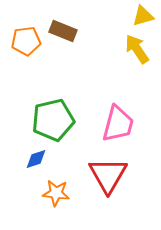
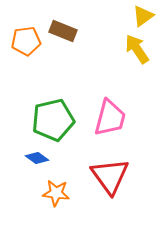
yellow triangle: rotated 20 degrees counterclockwise
pink trapezoid: moved 8 px left, 6 px up
blue diamond: moved 1 px right, 1 px up; rotated 55 degrees clockwise
red triangle: moved 2 px right, 1 px down; rotated 6 degrees counterclockwise
